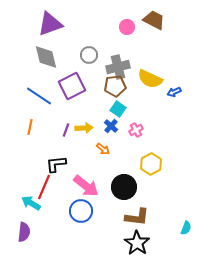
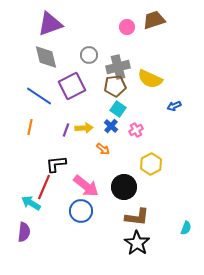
brown trapezoid: rotated 45 degrees counterclockwise
blue arrow: moved 14 px down
